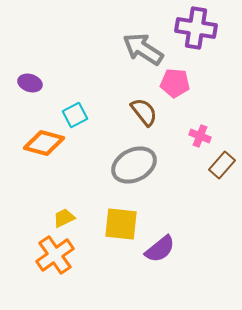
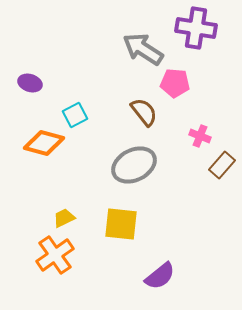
purple semicircle: moved 27 px down
